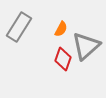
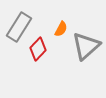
red diamond: moved 25 px left, 10 px up; rotated 25 degrees clockwise
